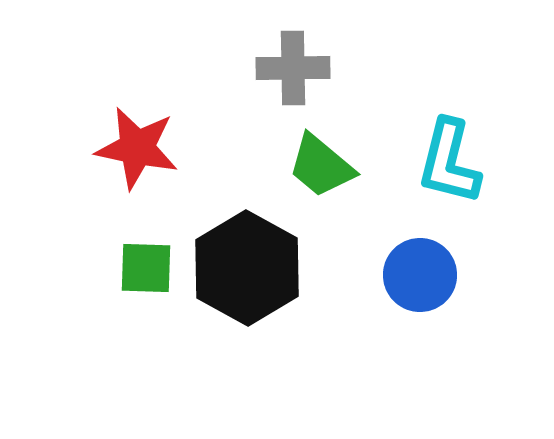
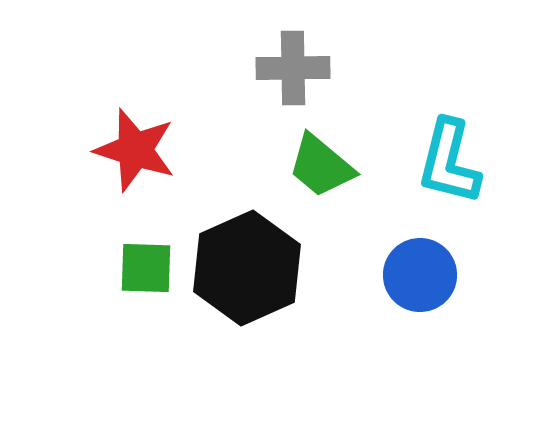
red star: moved 2 px left, 2 px down; rotated 6 degrees clockwise
black hexagon: rotated 7 degrees clockwise
